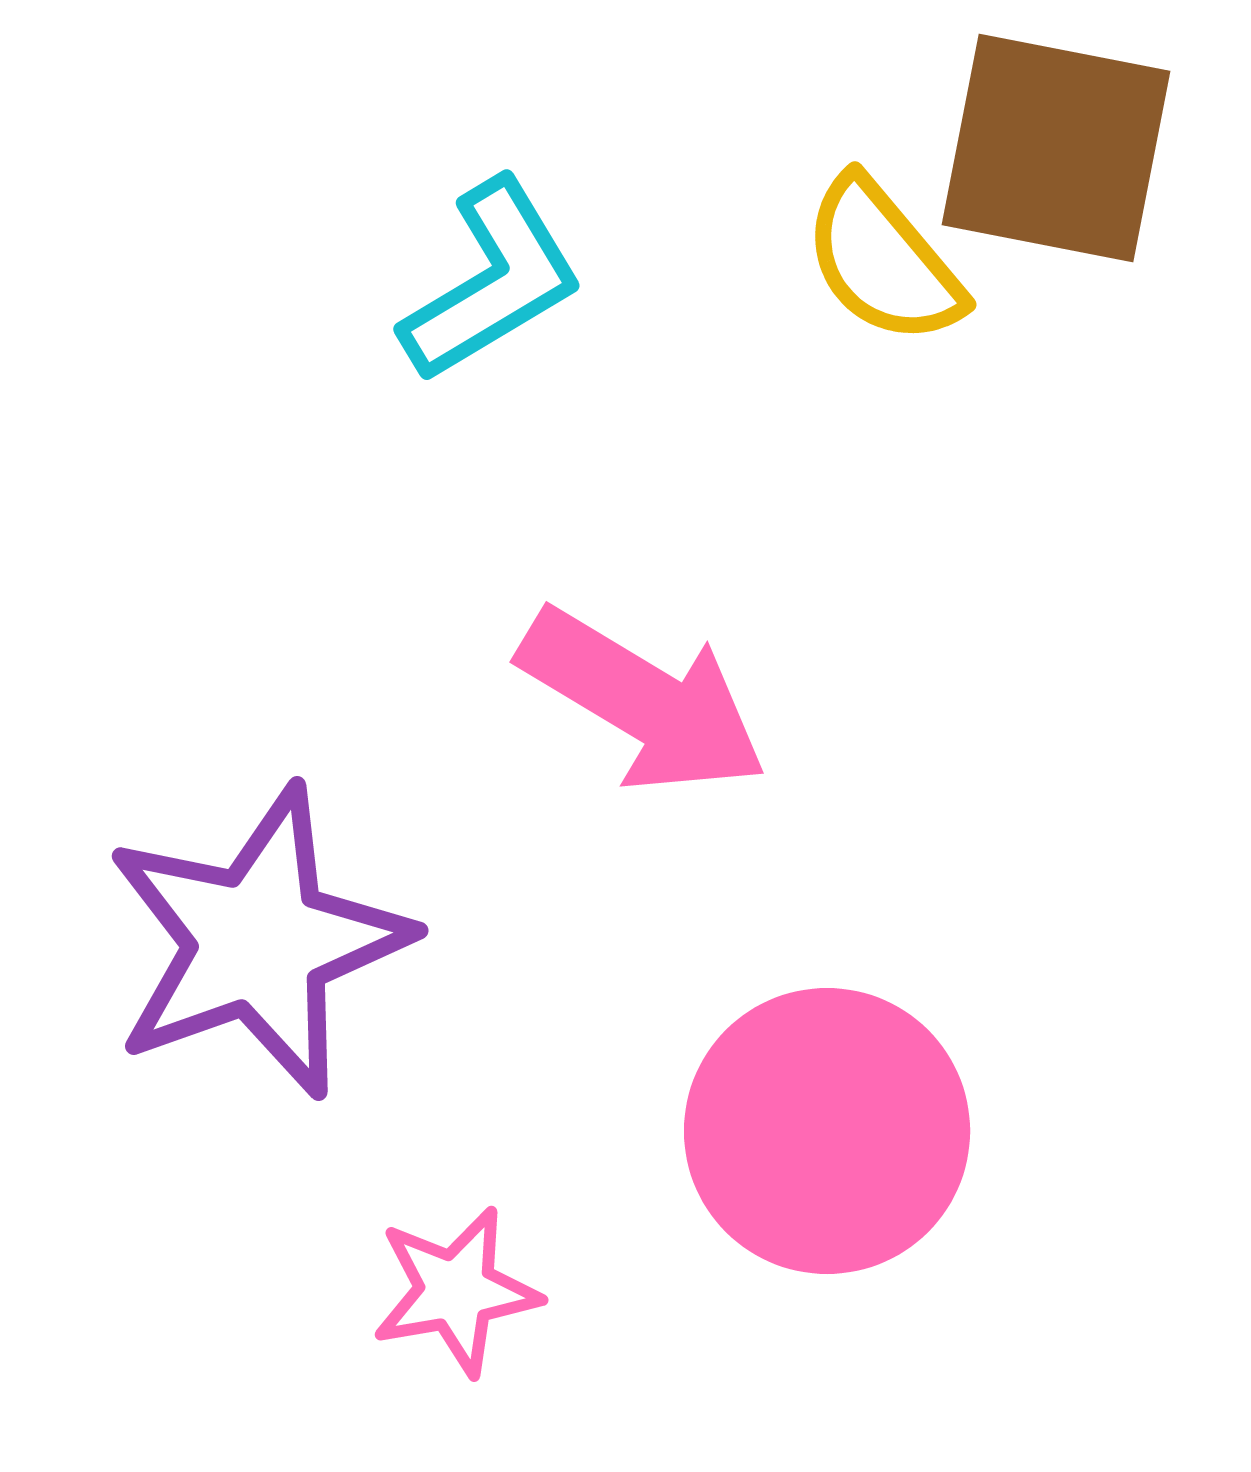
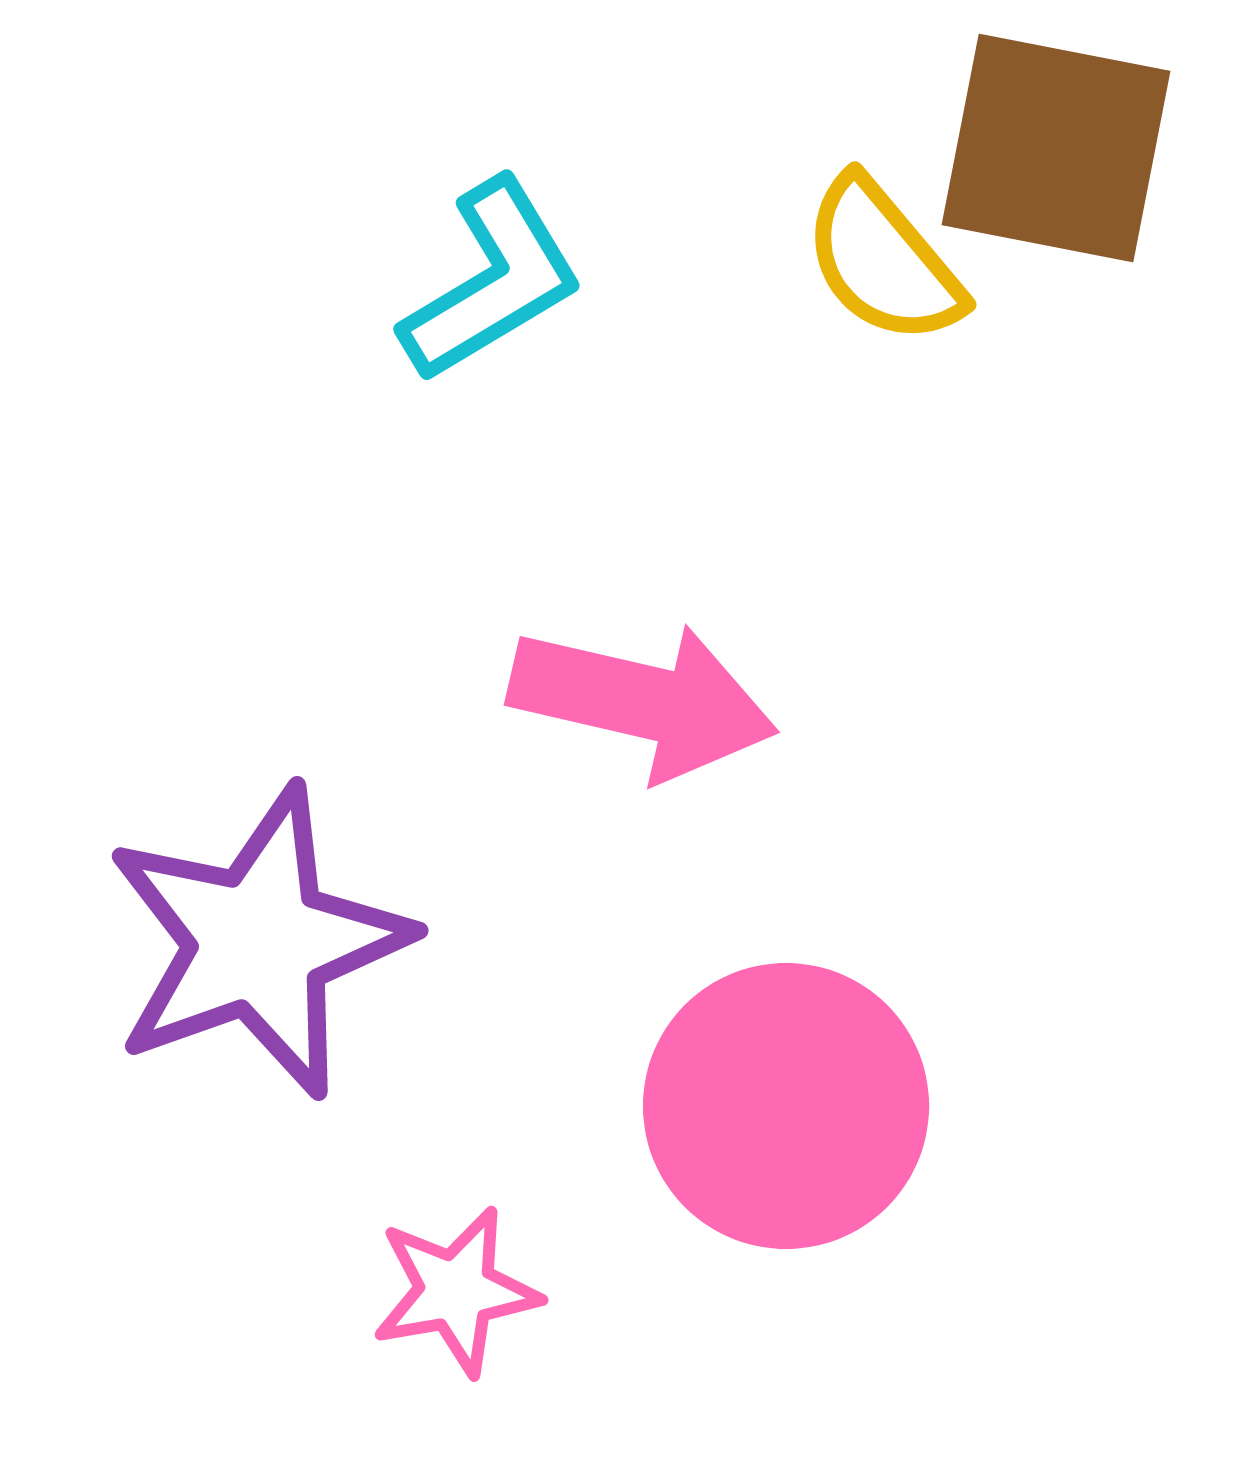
pink arrow: rotated 18 degrees counterclockwise
pink circle: moved 41 px left, 25 px up
